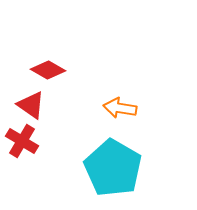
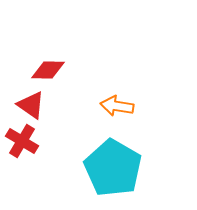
red diamond: rotated 28 degrees counterclockwise
orange arrow: moved 3 px left, 2 px up
